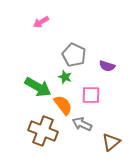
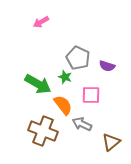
gray pentagon: moved 4 px right, 3 px down
green arrow: moved 3 px up
